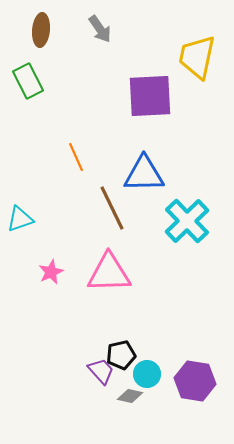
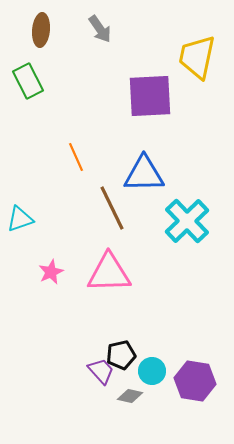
cyan circle: moved 5 px right, 3 px up
